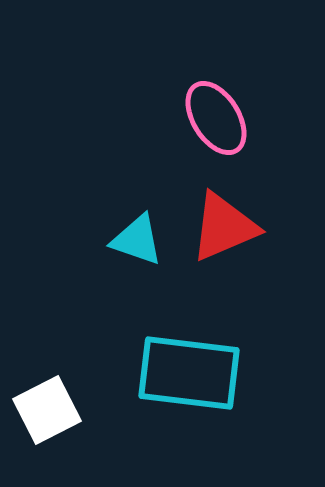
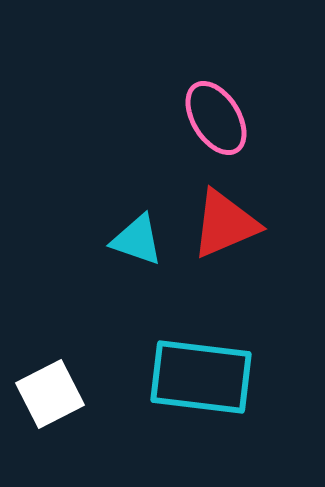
red triangle: moved 1 px right, 3 px up
cyan rectangle: moved 12 px right, 4 px down
white square: moved 3 px right, 16 px up
